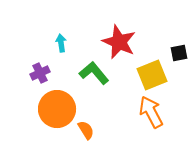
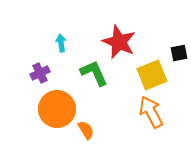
green L-shape: rotated 16 degrees clockwise
